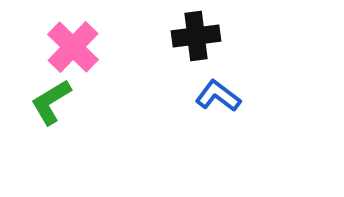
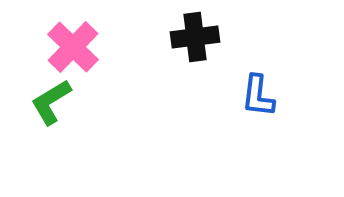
black cross: moved 1 px left, 1 px down
blue L-shape: moved 40 px right; rotated 120 degrees counterclockwise
